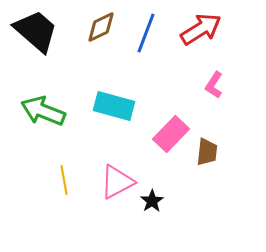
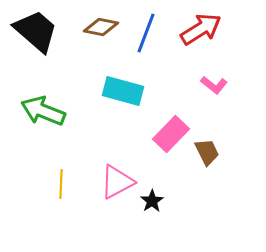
brown diamond: rotated 36 degrees clockwise
pink L-shape: rotated 84 degrees counterclockwise
cyan rectangle: moved 9 px right, 15 px up
brown trapezoid: rotated 32 degrees counterclockwise
yellow line: moved 3 px left, 4 px down; rotated 12 degrees clockwise
